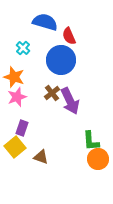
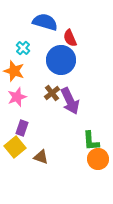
red semicircle: moved 1 px right, 2 px down
orange star: moved 6 px up
